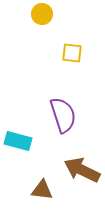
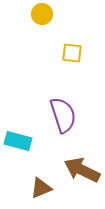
brown triangle: moved 1 px left, 2 px up; rotated 30 degrees counterclockwise
